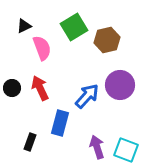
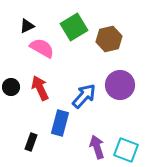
black triangle: moved 3 px right
brown hexagon: moved 2 px right, 1 px up
pink semicircle: rotated 40 degrees counterclockwise
black circle: moved 1 px left, 1 px up
blue arrow: moved 3 px left
black rectangle: moved 1 px right
